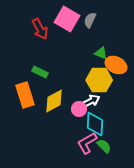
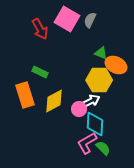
green semicircle: moved 1 px left, 2 px down
